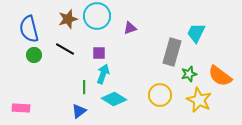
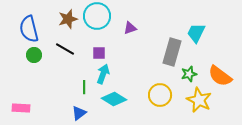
blue triangle: moved 2 px down
